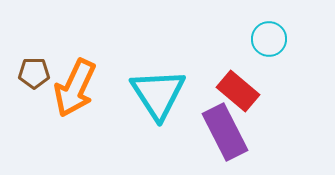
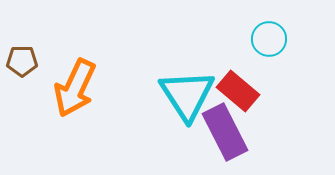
brown pentagon: moved 12 px left, 12 px up
cyan triangle: moved 29 px right, 1 px down
